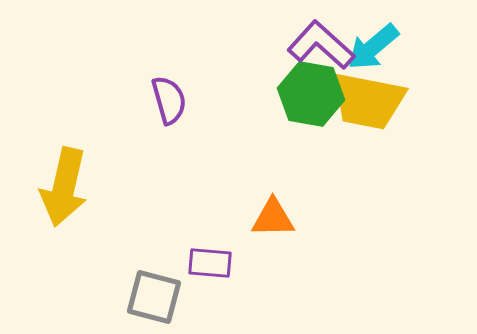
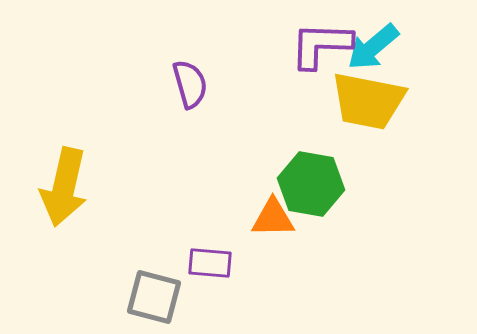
purple L-shape: rotated 40 degrees counterclockwise
green hexagon: moved 90 px down
purple semicircle: moved 21 px right, 16 px up
